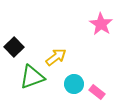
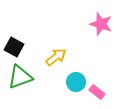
pink star: rotated 15 degrees counterclockwise
black square: rotated 18 degrees counterclockwise
green triangle: moved 12 px left
cyan circle: moved 2 px right, 2 px up
